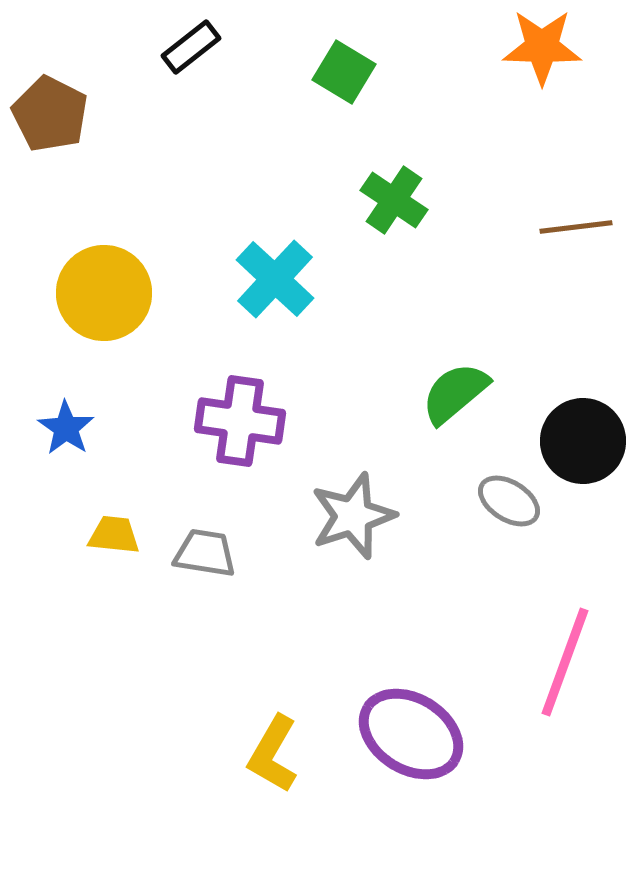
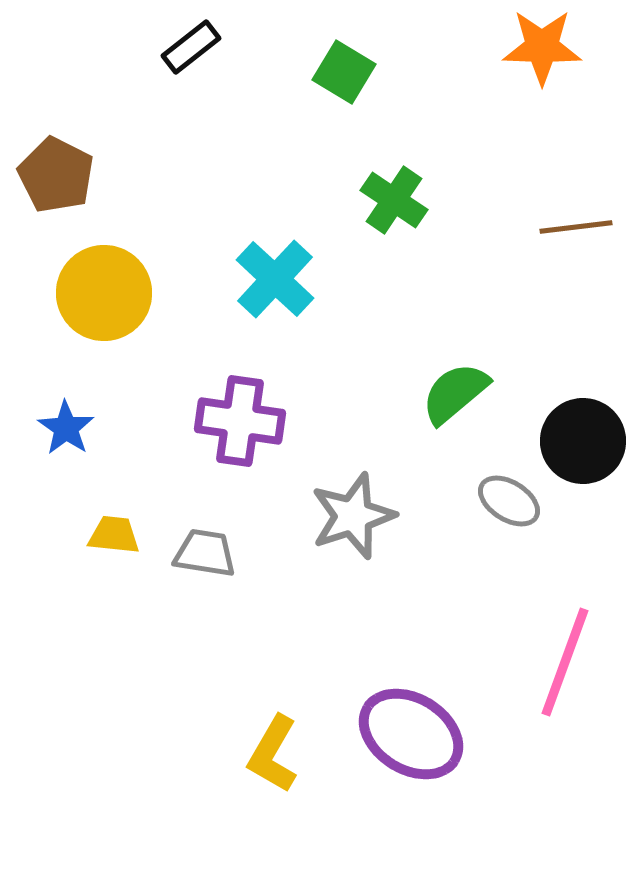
brown pentagon: moved 6 px right, 61 px down
